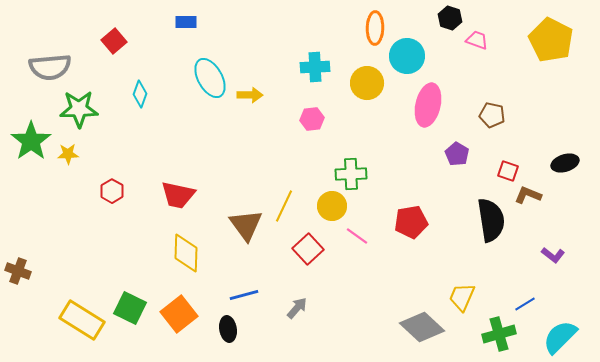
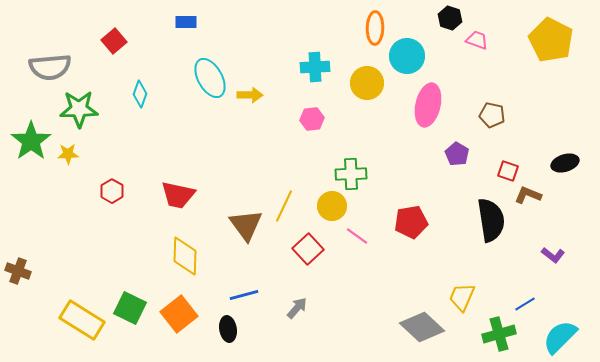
yellow diamond at (186, 253): moved 1 px left, 3 px down
